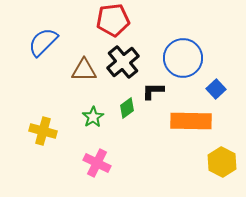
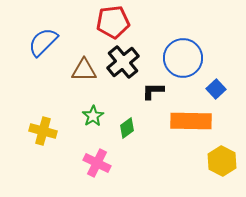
red pentagon: moved 2 px down
green diamond: moved 20 px down
green star: moved 1 px up
yellow hexagon: moved 1 px up
